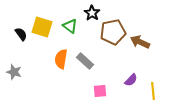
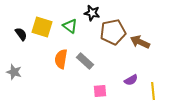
black star: rotated 21 degrees counterclockwise
purple semicircle: rotated 16 degrees clockwise
